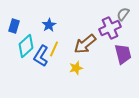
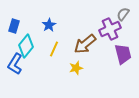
purple cross: moved 1 px down
cyan diamond: rotated 10 degrees counterclockwise
blue L-shape: moved 26 px left, 8 px down
